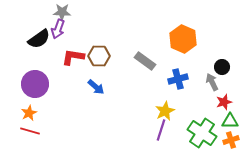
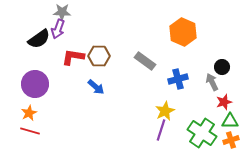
orange hexagon: moved 7 px up
